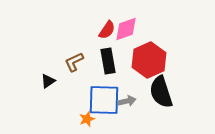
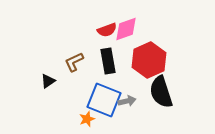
red semicircle: rotated 36 degrees clockwise
blue square: rotated 20 degrees clockwise
